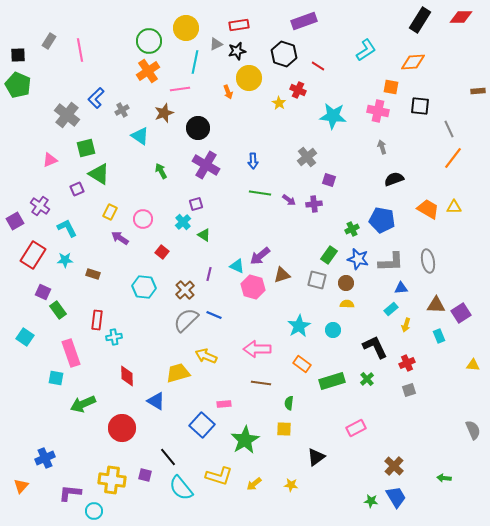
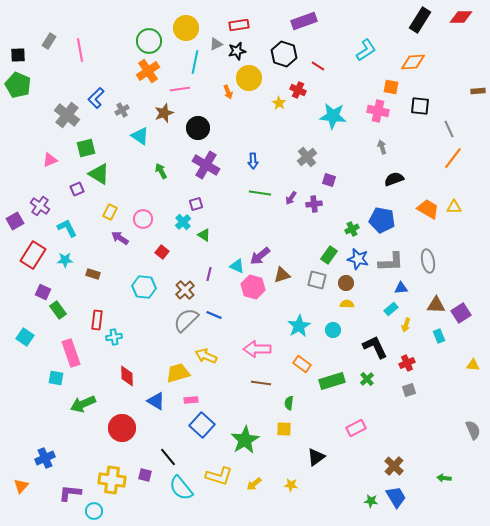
purple arrow at (289, 200): moved 2 px right, 2 px up; rotated 88 degrees clockwise
pink rectangle at (224, 404): moved 33 px left, 4 px up
